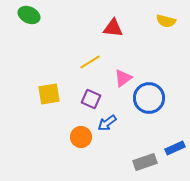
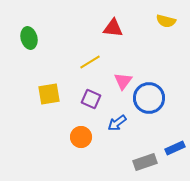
green ellipse: moved 23 px down; rotated 50 degrees clockwise
pink triangle: moved 3 px down; rotated 18 degrees counterclockwise
blue arrow: moved 10 px right
